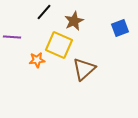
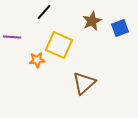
brown star: moved 18 px right
brown triangle: moved 14 px down
